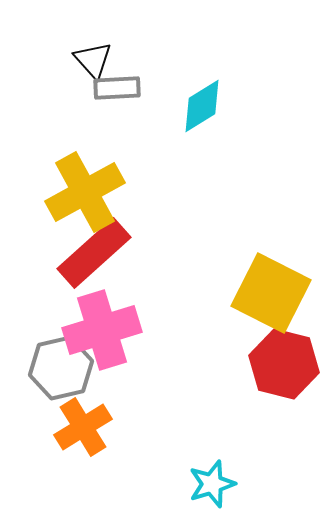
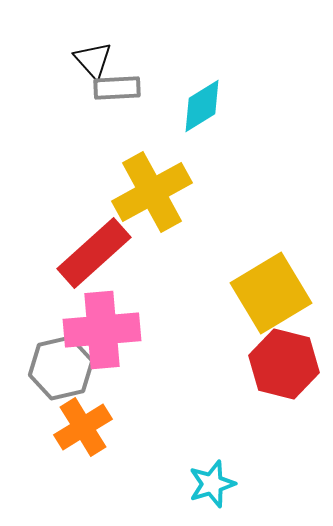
yellow cross: moved 67 px right
yellow square: rotated 32 degrees clockwise
pink cross: rotated 12 degrees clockwise
